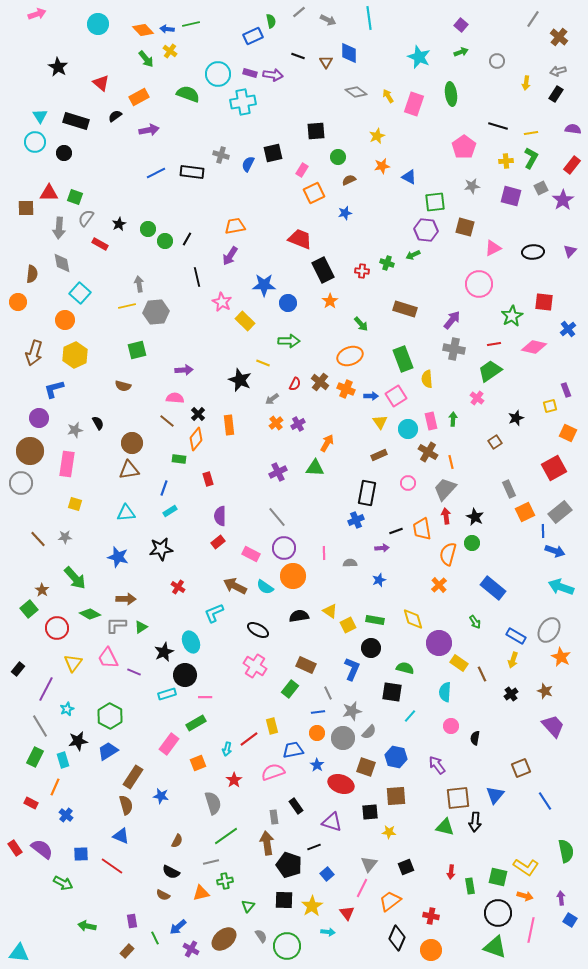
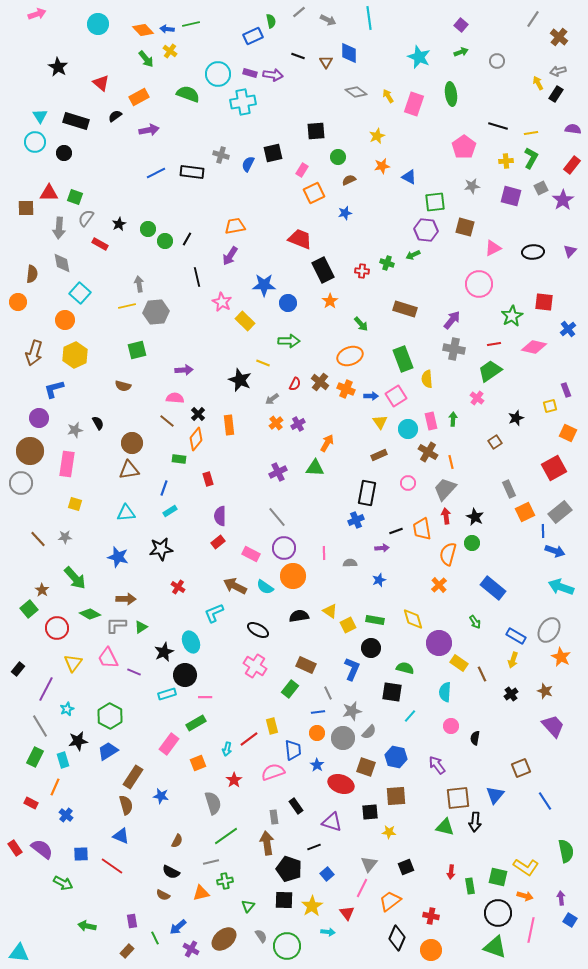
yellow arrow at (526, 83): moved 12 px right; rotated 144 degrees clockwise
blue trapezoid at (293, 750): rotated 95 degrees clockwise
black pentagon at (289, 865): moved 4 px down
